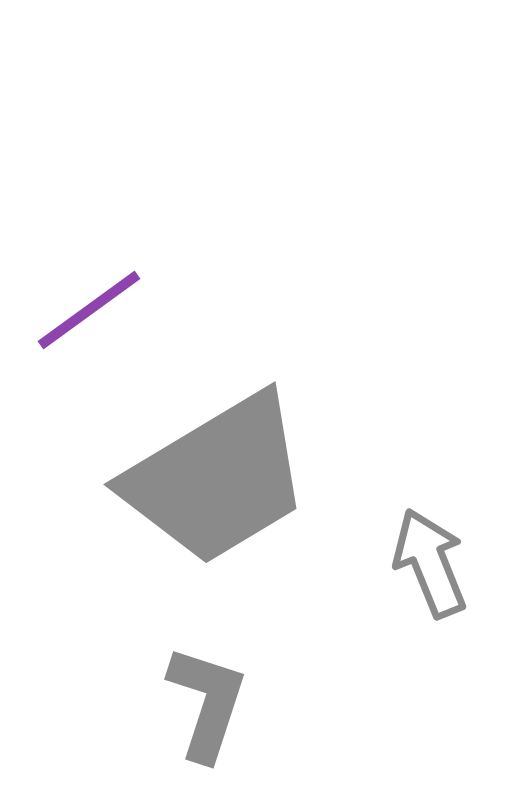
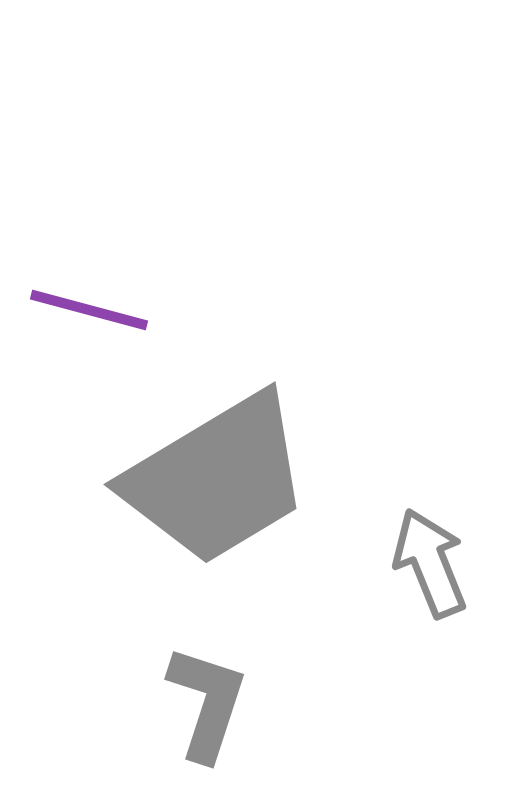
purple line: rotated 51 degrees clockwise
